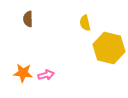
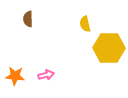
yellow semicircle: moved 1 px down
yellow hexagon: rotated 12 degrees counterclockwise
orange star: moved 8 px left, 3 px down
